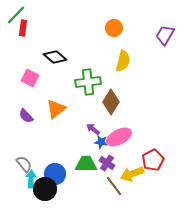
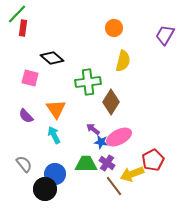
green line: moved 1 px right, 1 px up
black diamond: moved 3 px left, 1 px down
pink square: rotated 12 degrees counterclockwise
orange triangle: rotated 25 degrees counterclockwise
cyan arrow: moved 23 px right, 44 px up; rotated 30 degrees counterclockwise
